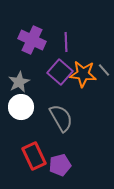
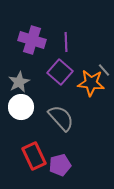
purple cross: rotated 8 degrees counterclockwise
orange star: moved 8 px right, 9 px down
gray semicircle: rotated 12 degrees counterclockwise
